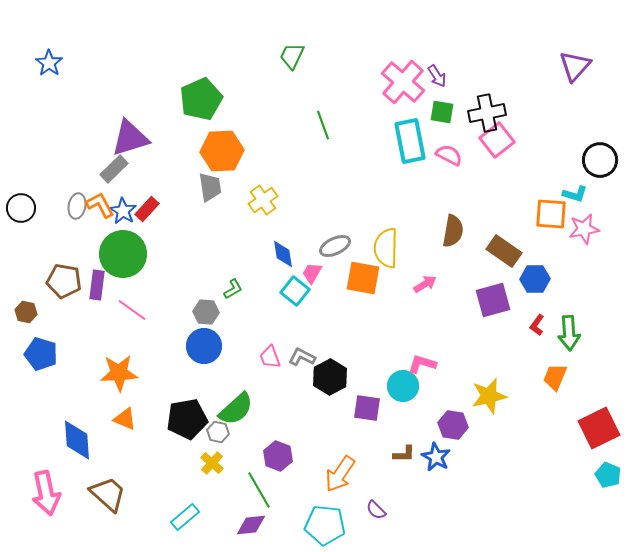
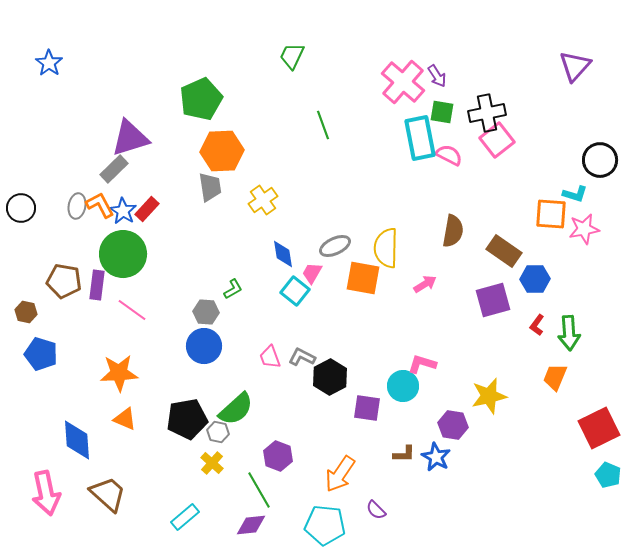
cyan rectangle at (410, 141): moved 10 px right, 3 px up
